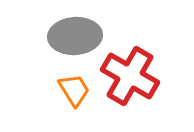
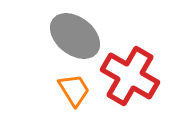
gray ellipse: rotated 42 degrees clockwise
